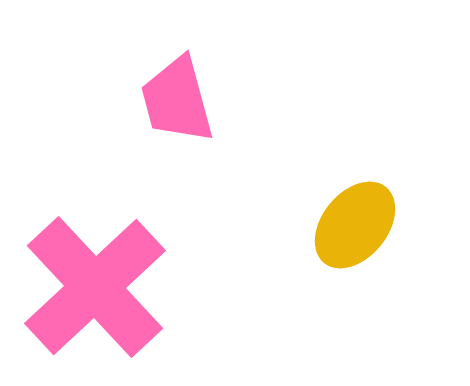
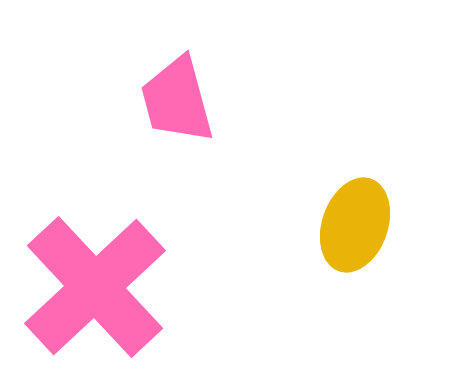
yellow ellipse: rotated 20 degrees counterclockwise
